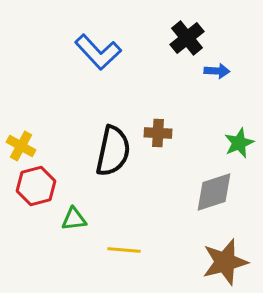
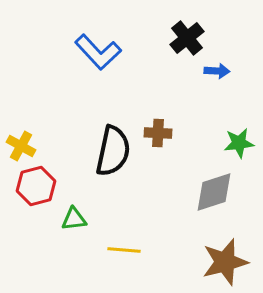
green star: rotated 16 degrees clockwise
